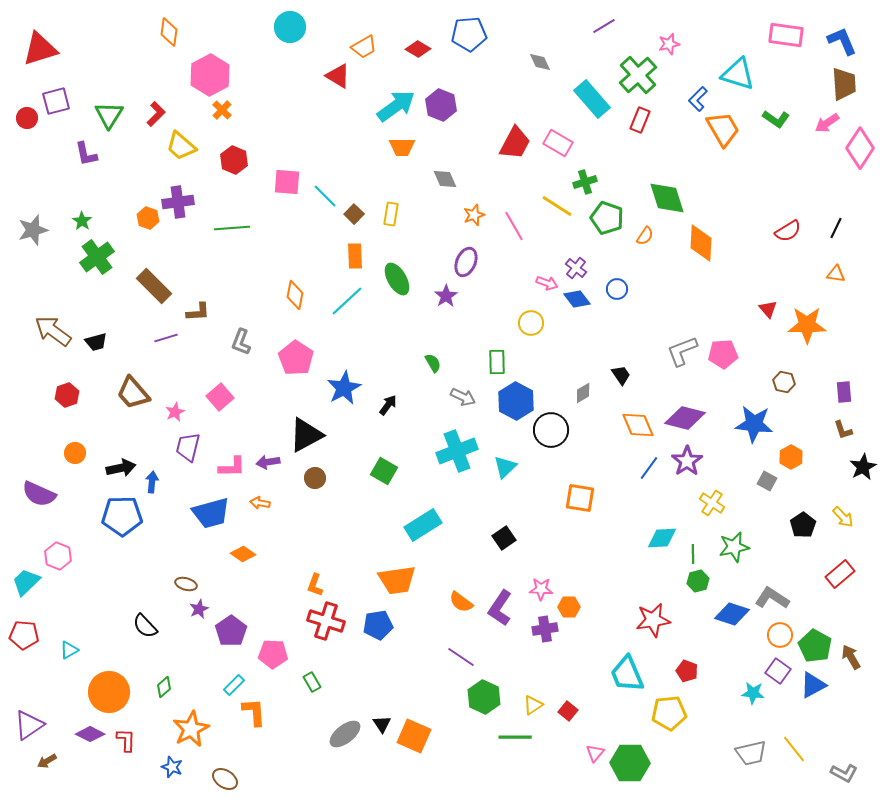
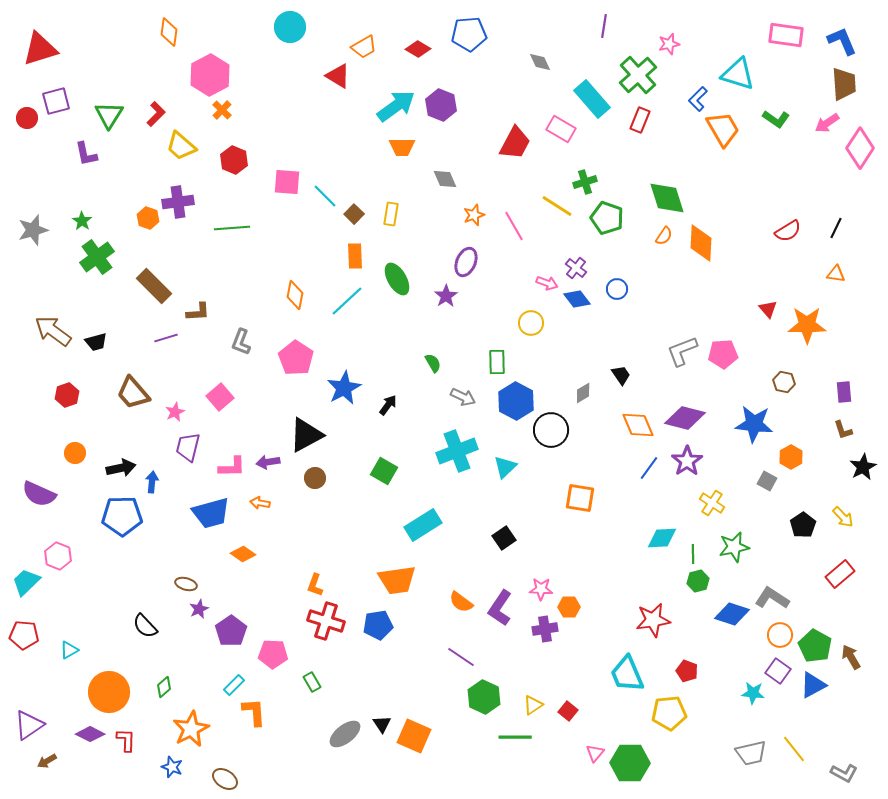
purple line at (604, 26): rotated 50 degrees counterclockwise
pink rectangle at (558, 143): moved 3 px right, 14 px up
orange semicircle at (645, 236): moved 19 px right
